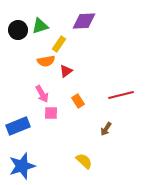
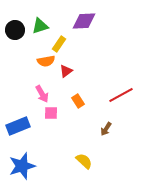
black circle: moved 3 px left
red line: rotated 15 degrees counterclockwise
